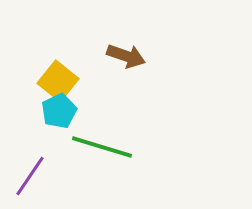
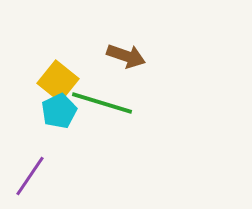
green line: moved 44 px up
